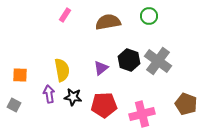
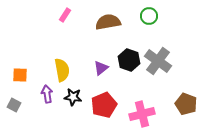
purple arrow: moved 2 px left
red pentagon: rotated 20 degrees counterclockwise
